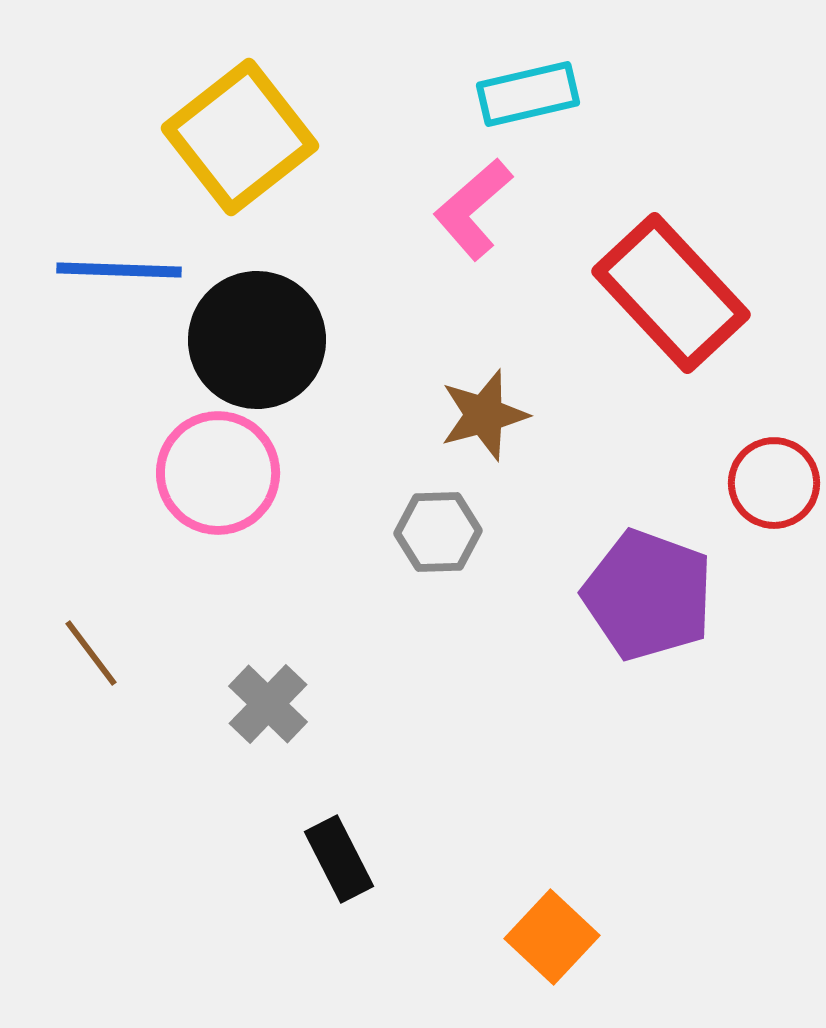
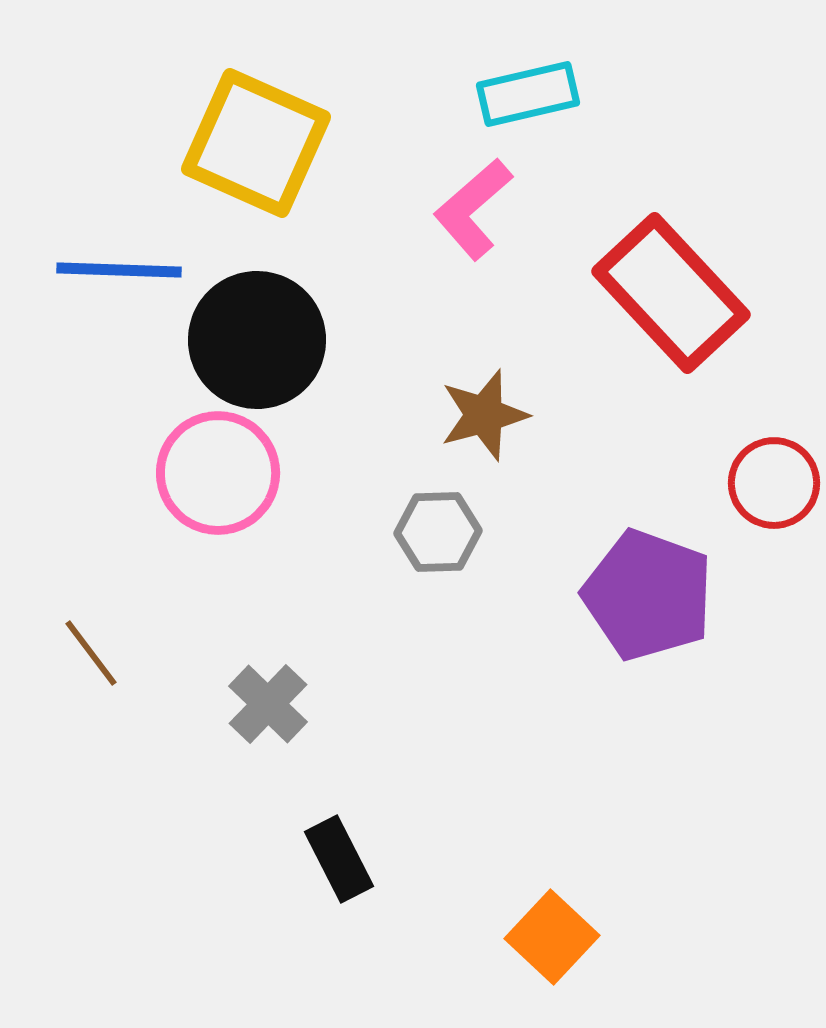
yellow square: moved 16 px right, 6 px down; rotated 28 degrees counterclockwise
